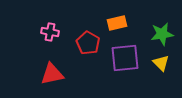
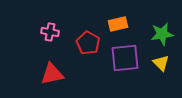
orange rectangle: moved 1 px right, 1 px down
